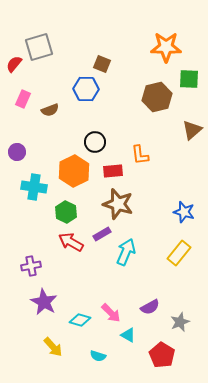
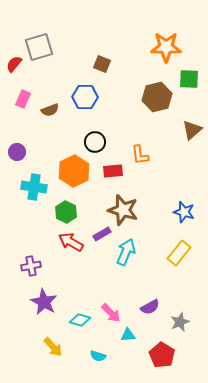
blue hexagon: moved 1 px left, 8 px down
brown star: moved 5 px right, 6 px down
cyan triangle: rotated 35 degrees counterclockwise
